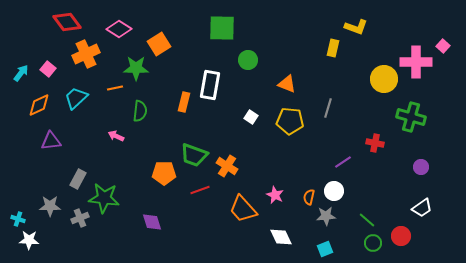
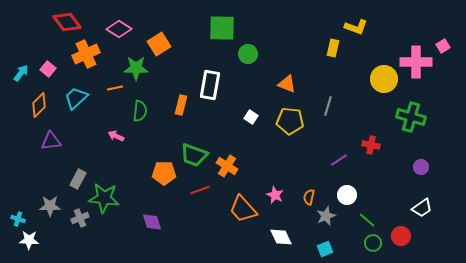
pink square at (443, 46): rotated 16 degrees clockwise
green circle at (248, 60): moved 6 px up
orange rectangle at (184, 102): moved 3 px left, 3 px down
orange diamond at (39, 105): rotated 20 degrees counterclockwise
gray line at (328, 108): moved 2 px up
red cross at (375, 143): moved 4 px left, 2 px down
purple line at (343, 162): moved 4 px left, 2 px up
white circle at (334, 191): moved 13 px right, 4 px down
gray star at (326, 216): rotated 18 degrees counterclockwise
